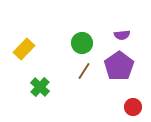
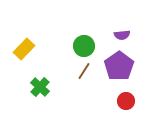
green circle: moved 2 px right, 3 px down
red circle: moved 7 px left, 6 px up
